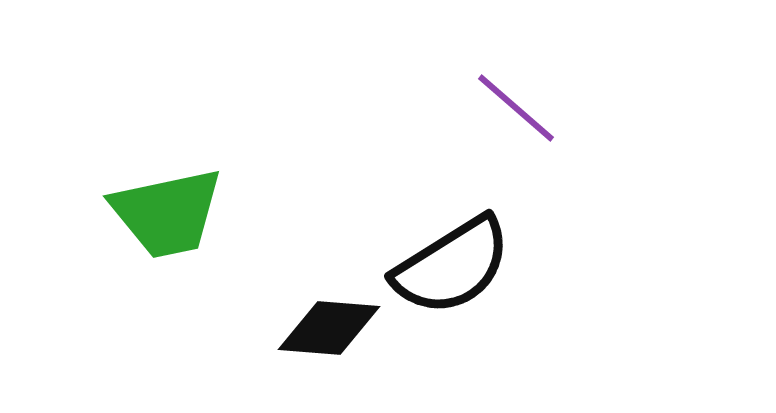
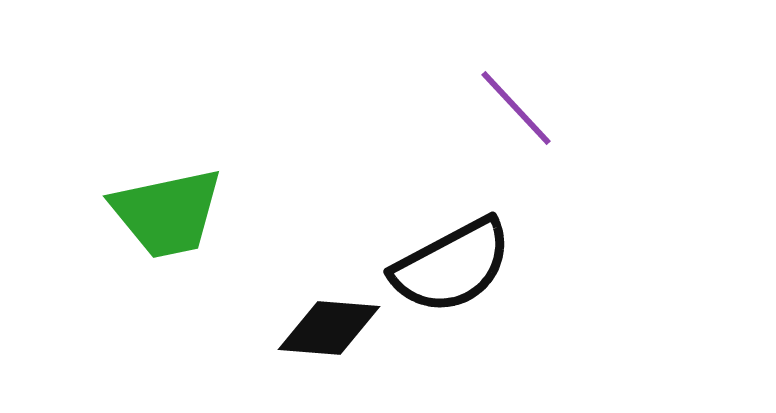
purple line: rotated 6 degrees clockwise
black semicircle: rotated 4 degrees clockwise
